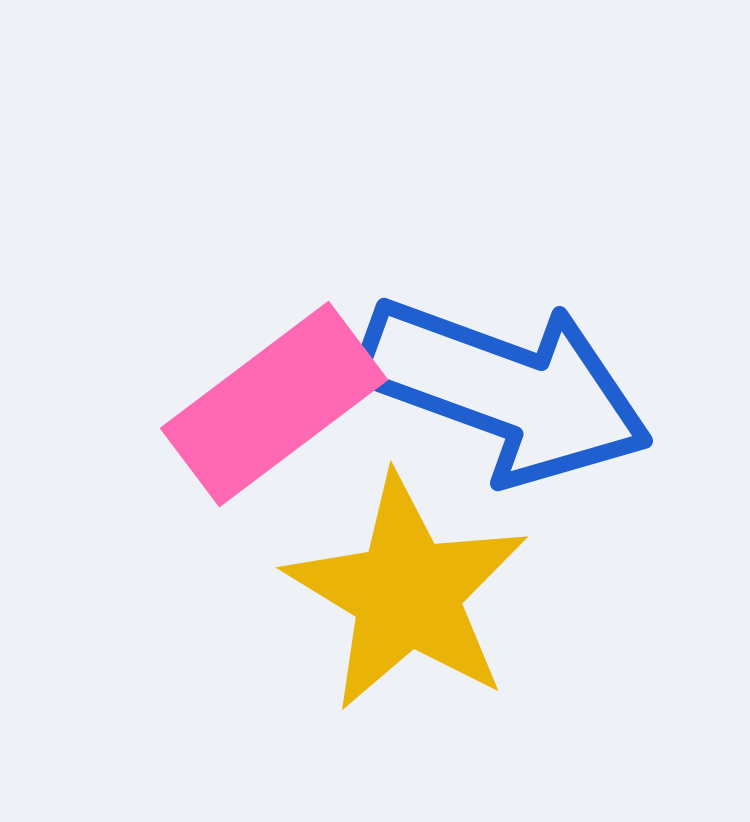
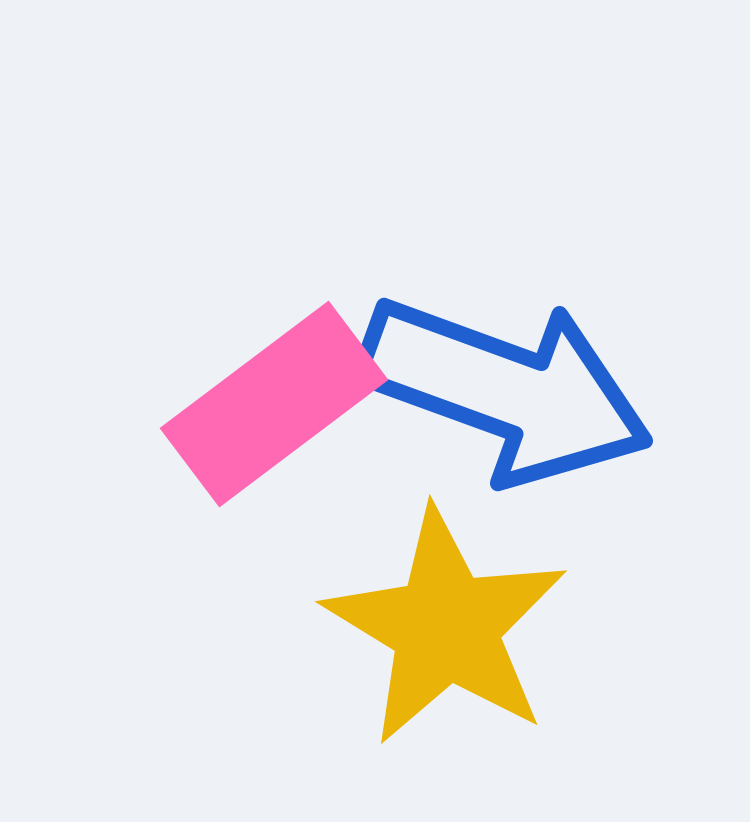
yellow star: moved 39 px right, 34 px down
